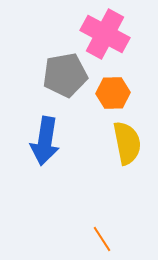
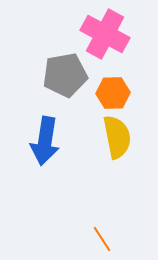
yellow semicircle: moved 10 px left, 6 px up
